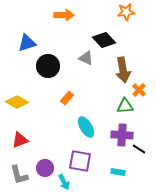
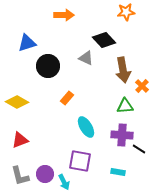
orange cross: moved 3 px right, 4 px up
purple circle: moved 6 px down
gray L-shape: moved 1 px right, 1 px down
